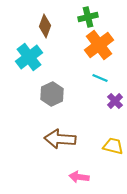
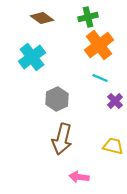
brown diamond: moved 3 px left, 8 px up; rotated 75 degrees counterclockwise
cyan cross: moved 3 px right
gray hexagon: moved 5 px right, 5 px down
brown arrow: moved 2 px right; rotated 80 degrees counterclockwise
